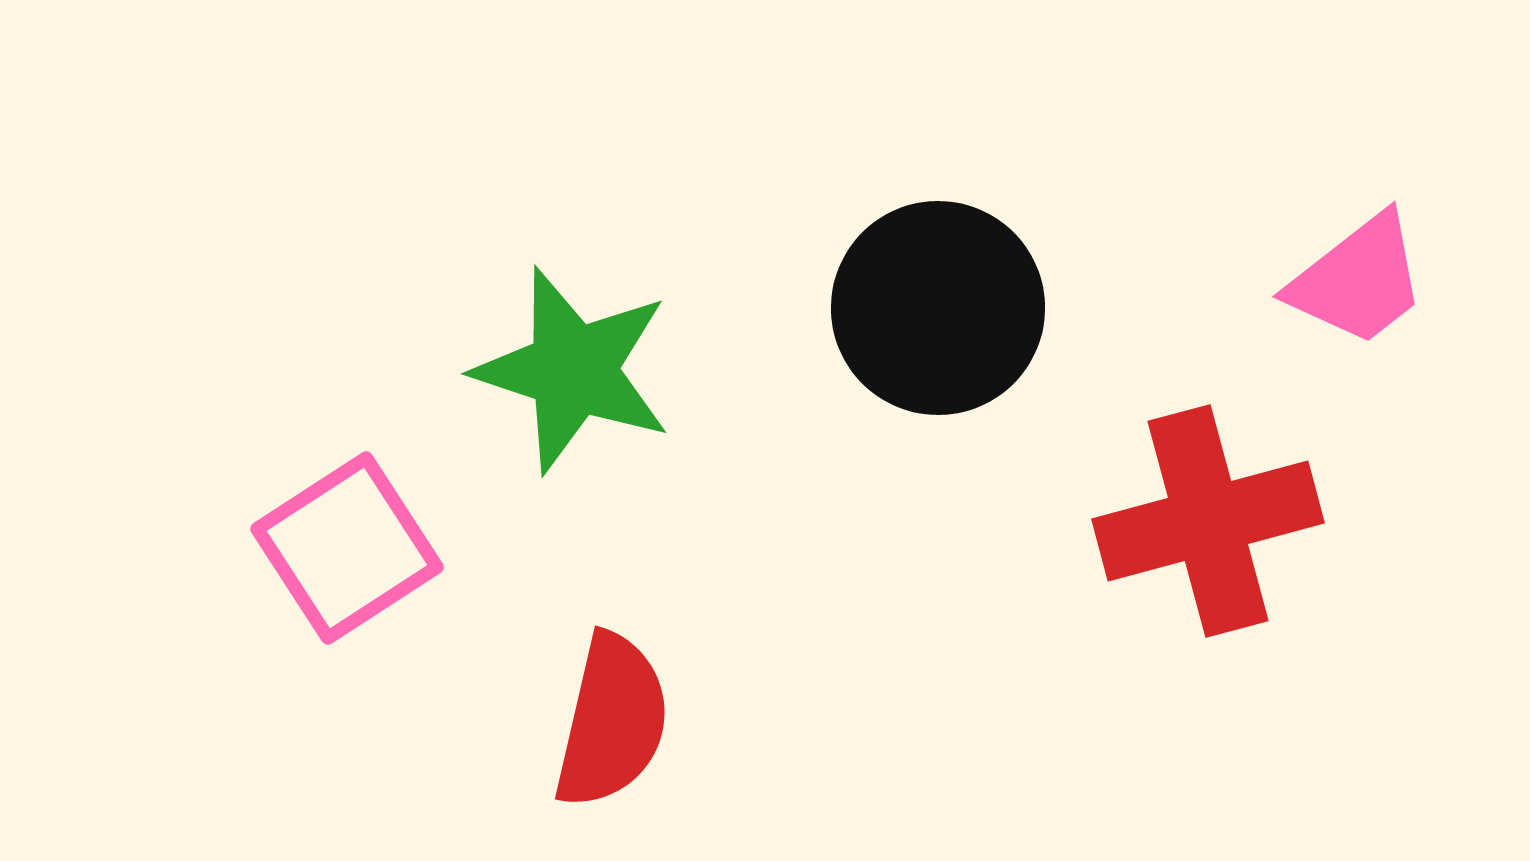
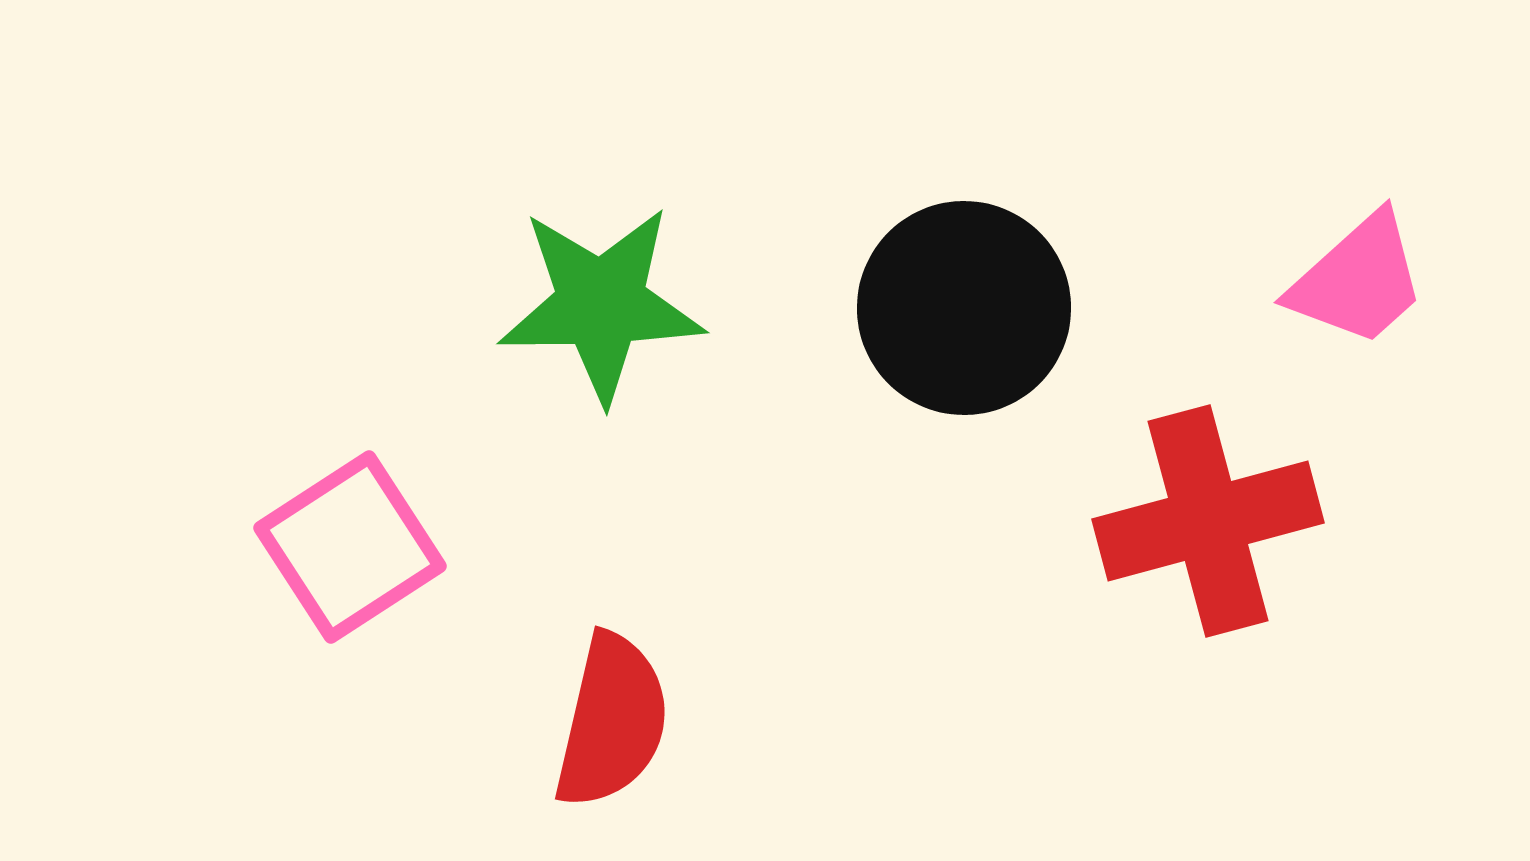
pink trapezoid: rotated 4 degrees counterclockwise
black circle: moved 26 px right
green star: moved 28 px right, 66 px up; rotated 19 degrees counterclockwise
pink square: moved 3 px right, 1 px up
